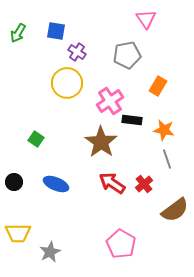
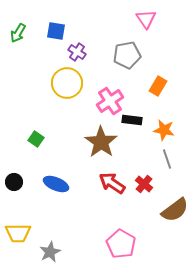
red cross: rotated 12 degrees counterclockwise
